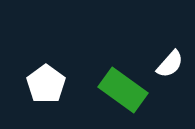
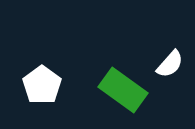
white pentagon: moved 4 px left, 1 px down
